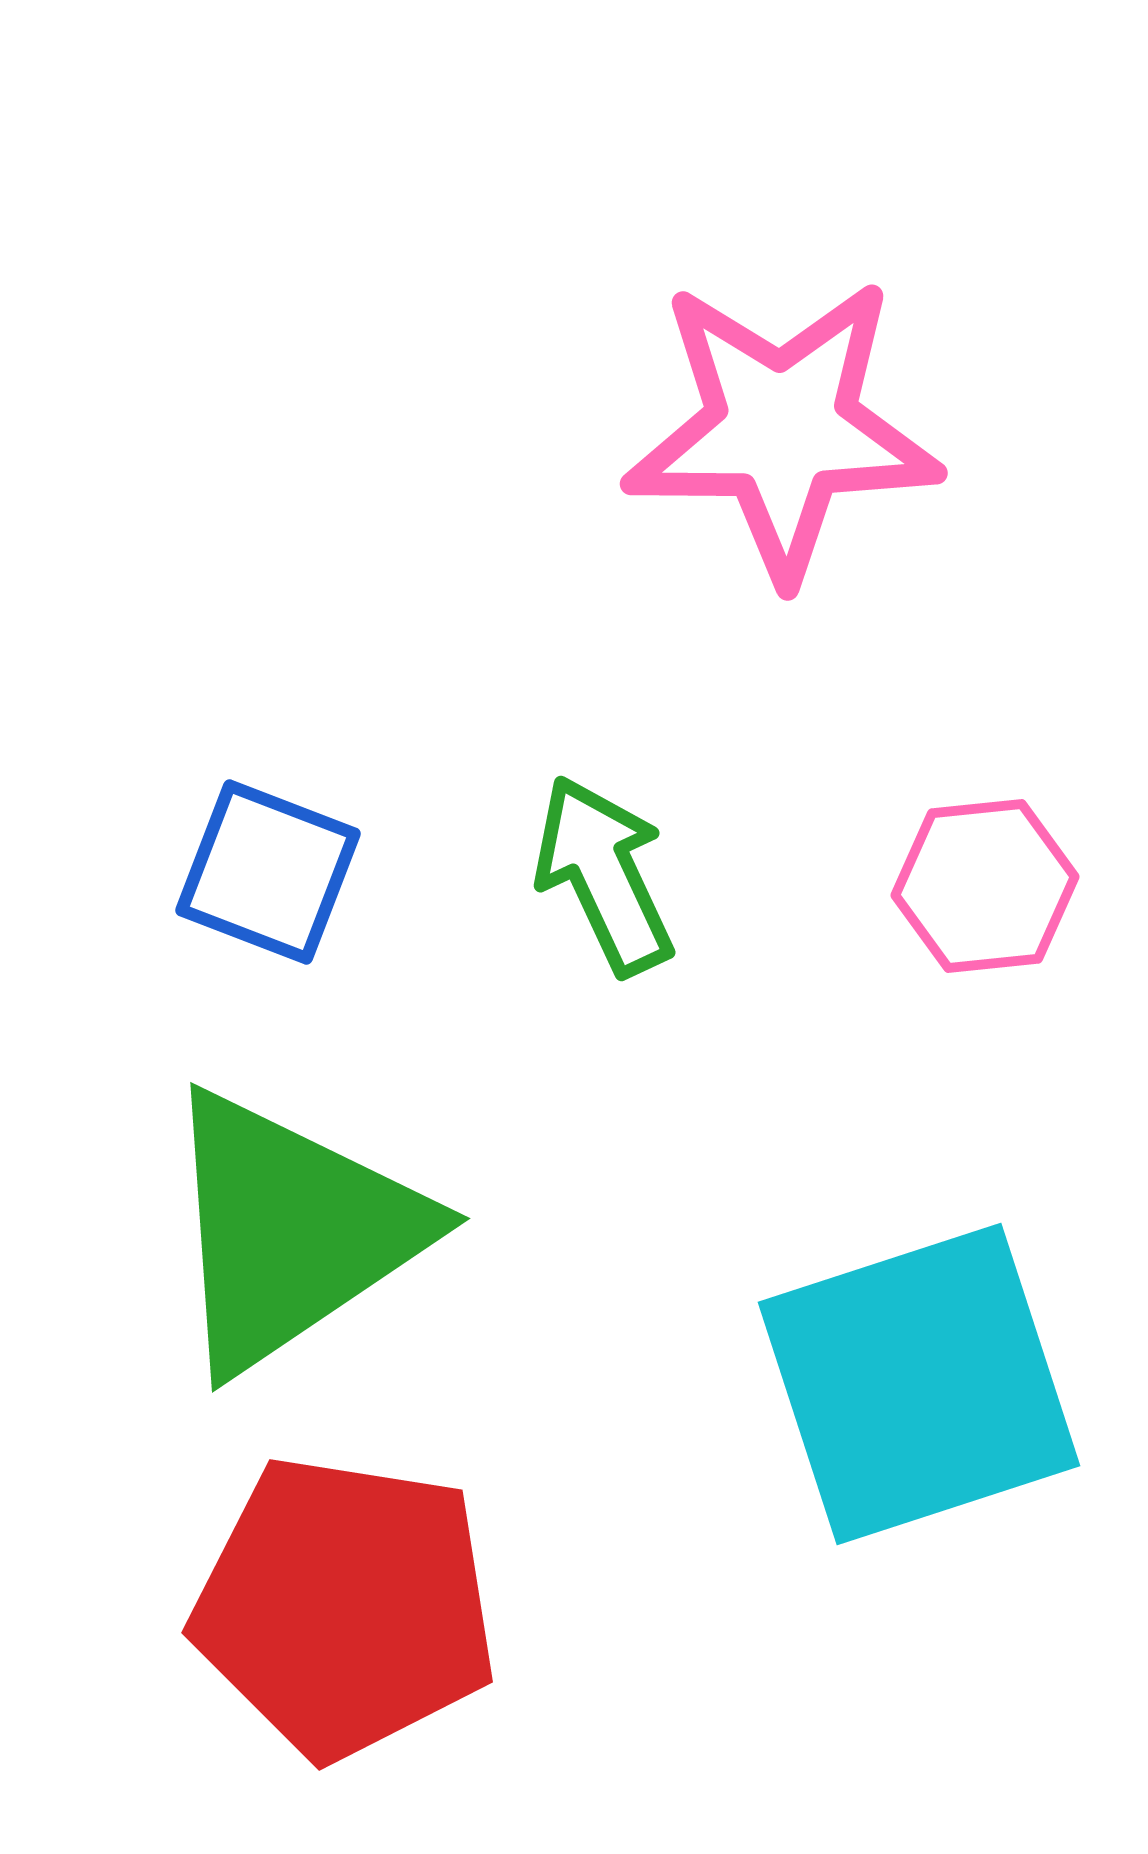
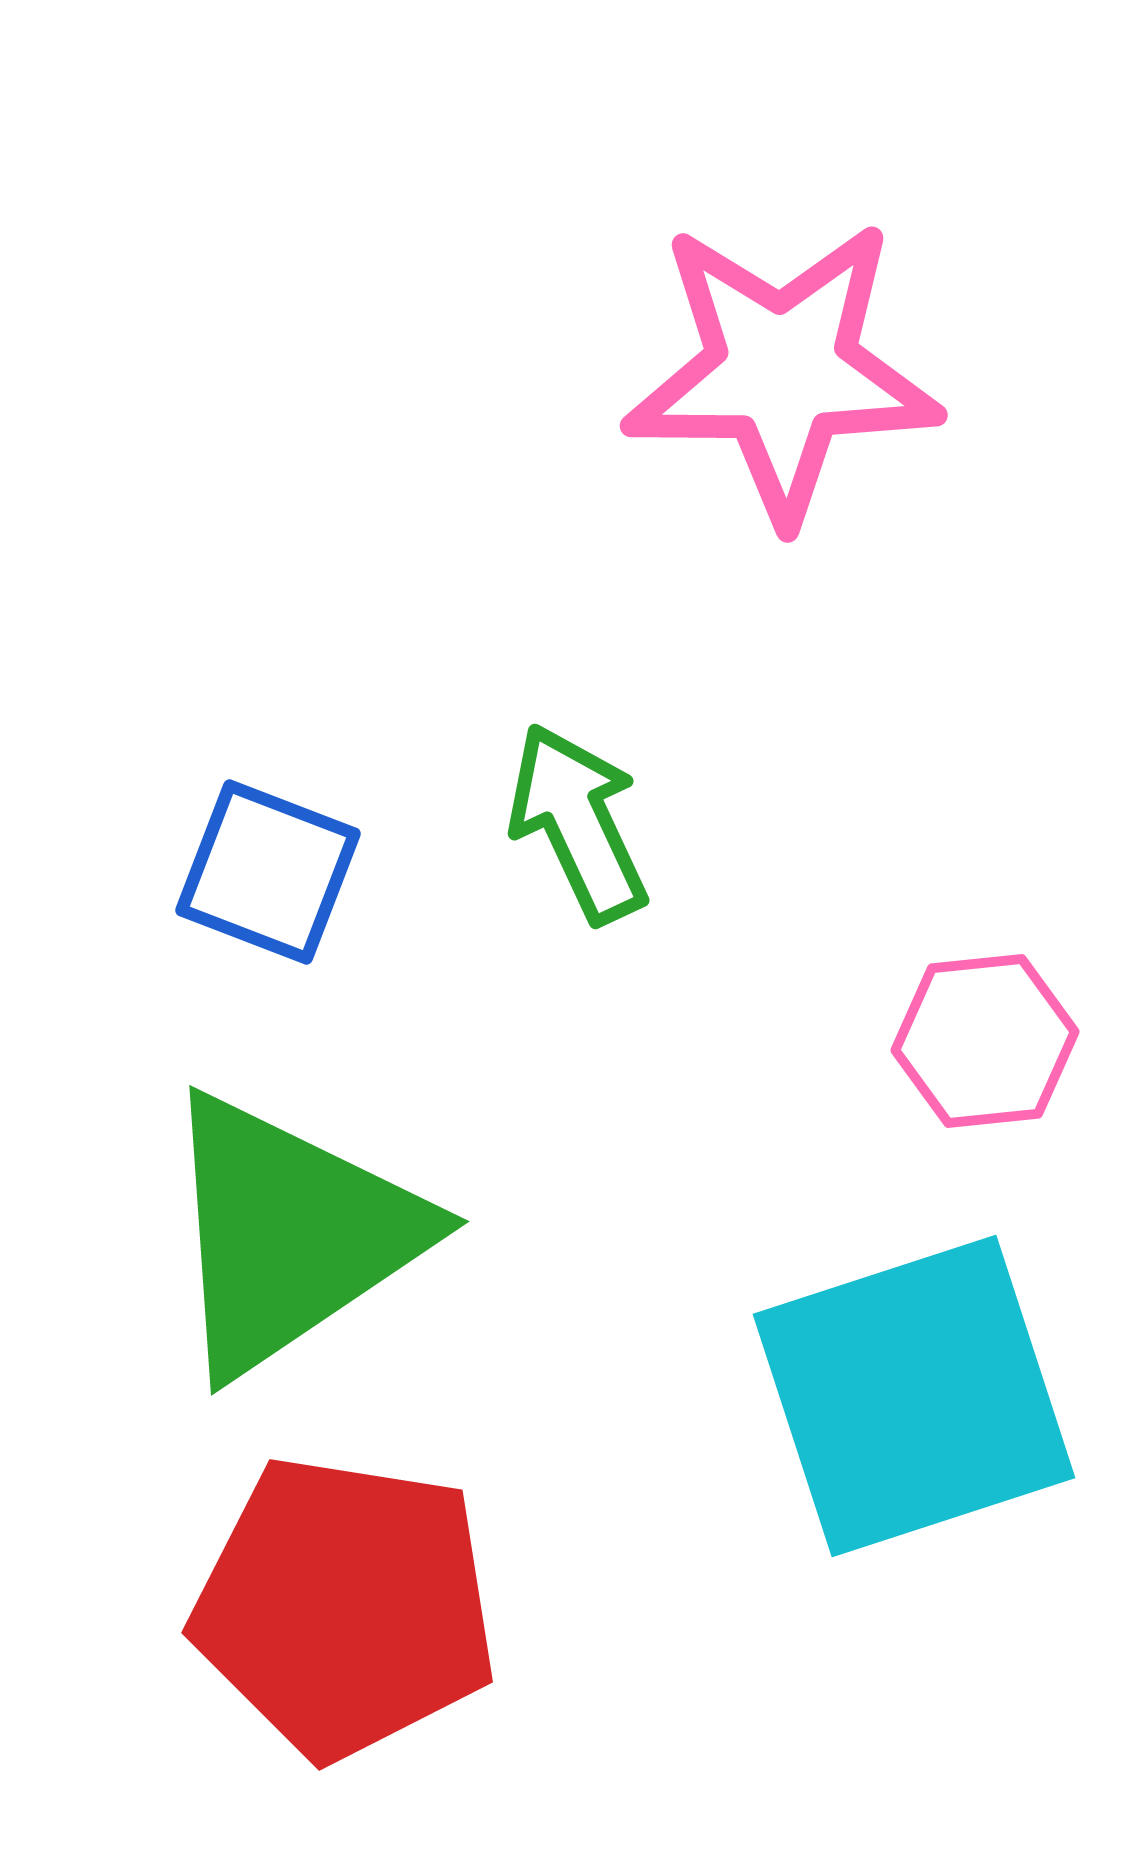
pink star: moved 58 px up
green arrow: moved 26 px left, 52 px up
pink hexagon: moved 155 px down
green triangle: moved 1 px left, 3 px down
cyan square: moved 5 px left, 12 px down
